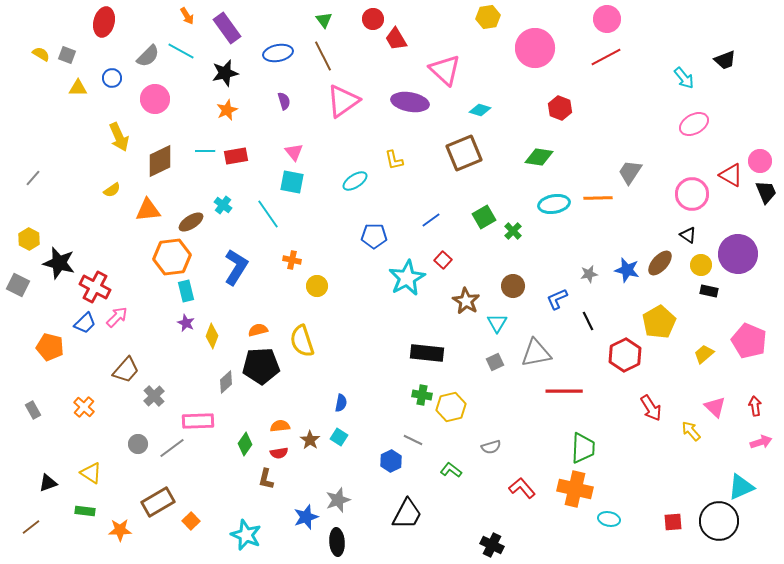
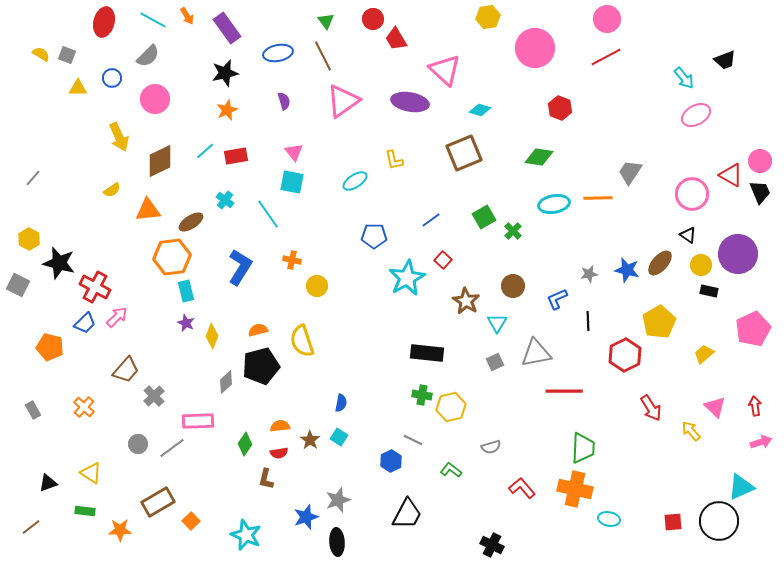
green triangle at (324, 20): moved 2 px right, 1 px down
cyan line at (181, 51): moved 28 px left, 31 px up
pink ellipse at (694, 124): moved 2 px right, 9 px up
cyan line at (205, 151): rotated 42 degrees counterclockwise
black trapezoid at (766, 192): moved 6 px left
cyan cross at (223, 205): moved 2 px right, 5 px up
blue L-shape at (236, 267): moved 4 px right
black line at (588, 321): rotated 24 degrees clockwise
pink pentagon at (749, 341): moved 4 px right, 12 px up; rotated 24 degrees clockwise
black pentagon at (261, 366): rotated 12 degrees counterclockwise
